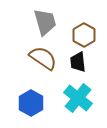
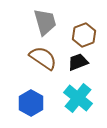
brown hexagon: rotated 10 degrees clockwise
black trapezoid: rotated 75 degrees clockwise
